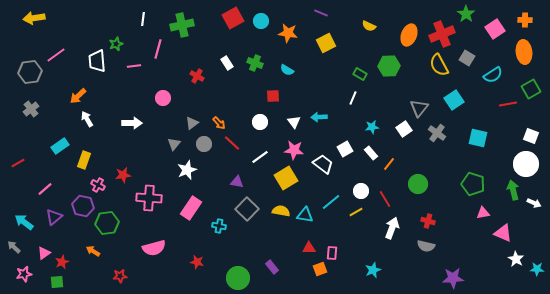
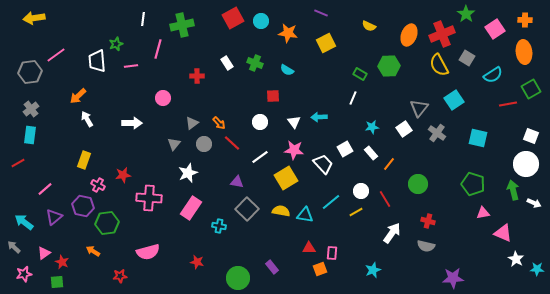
pink line at (134, 66): moved 3 px left
red cross at (197, 76): rotated 32 degrees counterclockwise
cyan rectangle at (60, 146): moved 30 px left, 11 px up; rotated 48 degrees counterclockwise
white trapezoid at (323, 164): rotated 10 degrees clockwise
white star at (187, 170): moved 1 px right, 3 px down
white arrow at (392, 228): moved 5 px down; rotated 15 degrees clockwise
pink semicircle at (154, 248): moved 6 px left, 4 px down
red star at (62, 262): rotated 24 degrees counterclockwise
